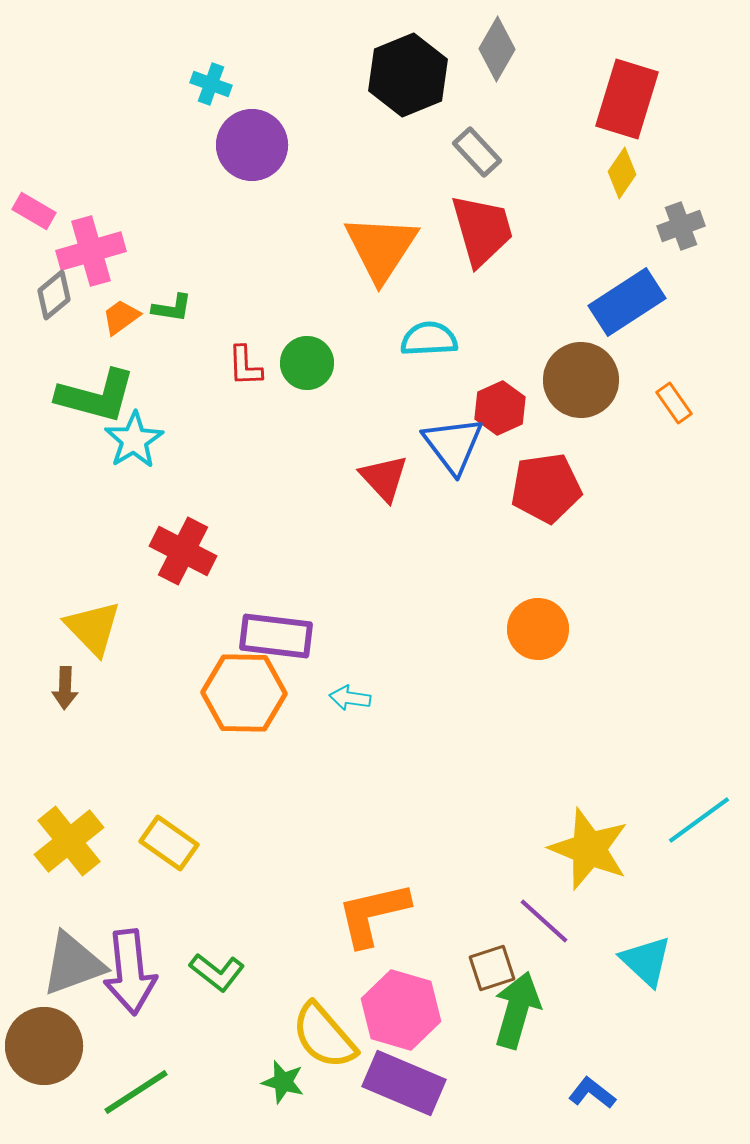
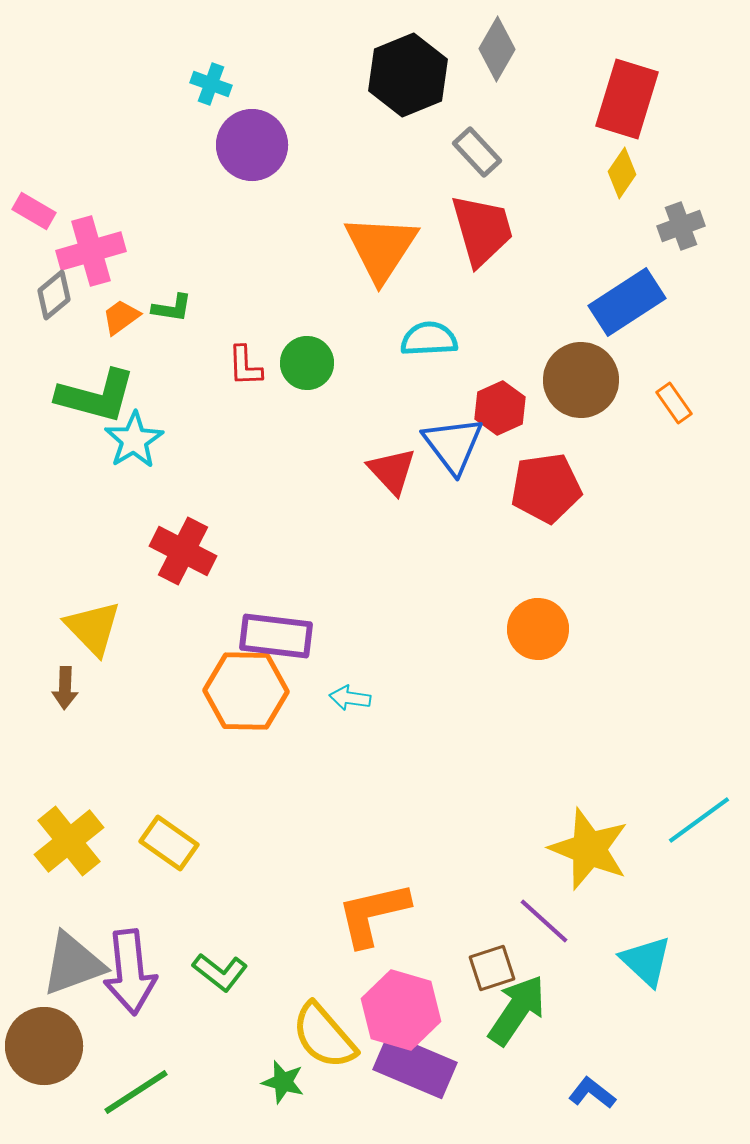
red triangle at (384, 478): moved 8 px right, 7 px up
orange hexagon at (244, 693): moved 2 px right, 2 px up
green L-shape at (217, 972): moved 3 px right
green arrow at (517, 1010): rotated 18 degrees clockwise
purple rectangle at (404, 1083): moved 11 px right, 17 px up
